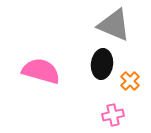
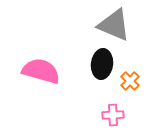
pink cross: rotated 10 degrees clockwise
